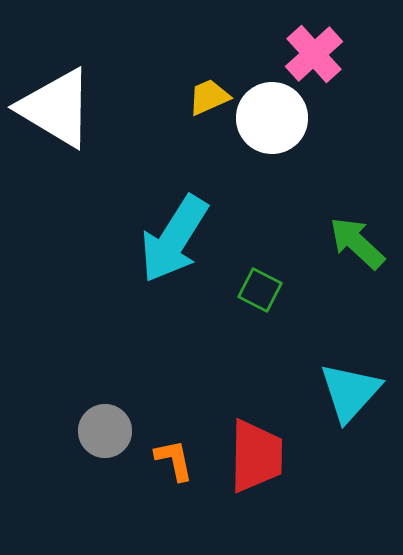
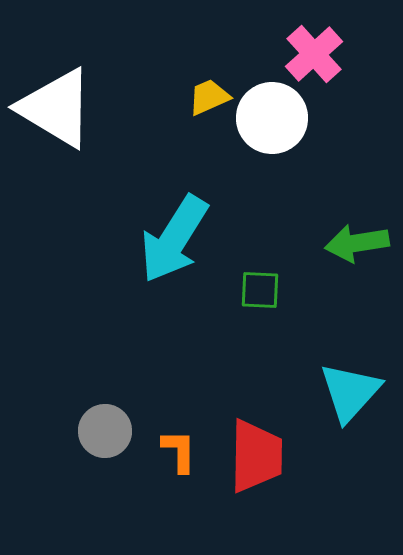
green arrow: rotated 52 degrees counterclockwise
green square: rotated 24 degrees counterclockwise
orange L-shape: moved 5 px right, 9 px up; rotated 12 degrees clockwise
